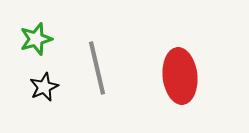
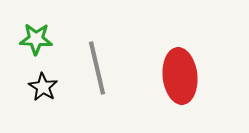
green star: rotated 20 degrees clockwise
black star: moved 1 px left; rotated 16 degrees counterclockwise
